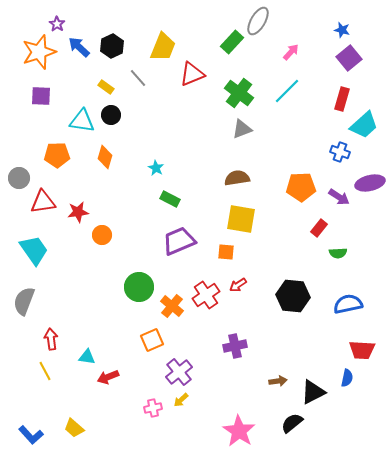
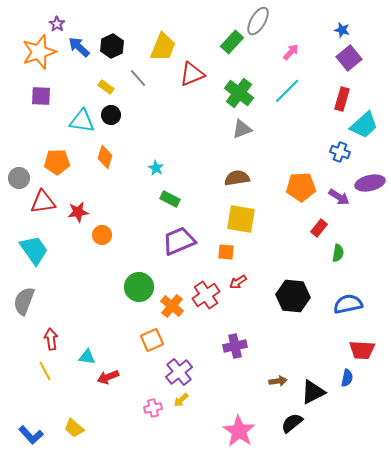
orange pentagon at (57, 155): moved 7 px down
green semicircle at (338, 253): rotated 78 degrees counterclockwise
red arrow at (238, 285): moved 3 px up
